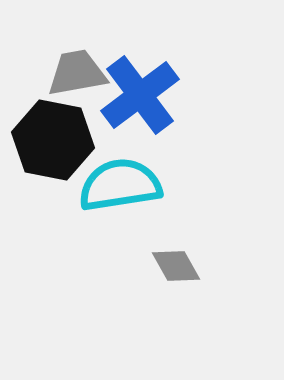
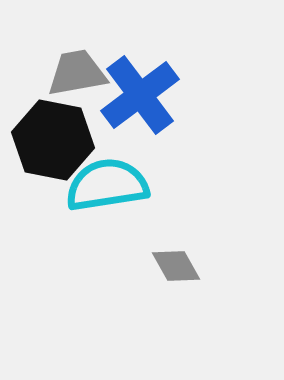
cyan semicircle: moved 13 px left
